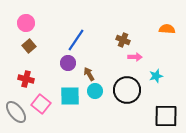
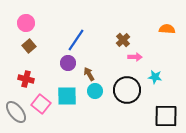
brown cross: rotated 24 degrees clockwise
cyan star: moved 1 px left, 1 px down; rotated 24 degrees clockwise
cyan square: moved 3 px left
